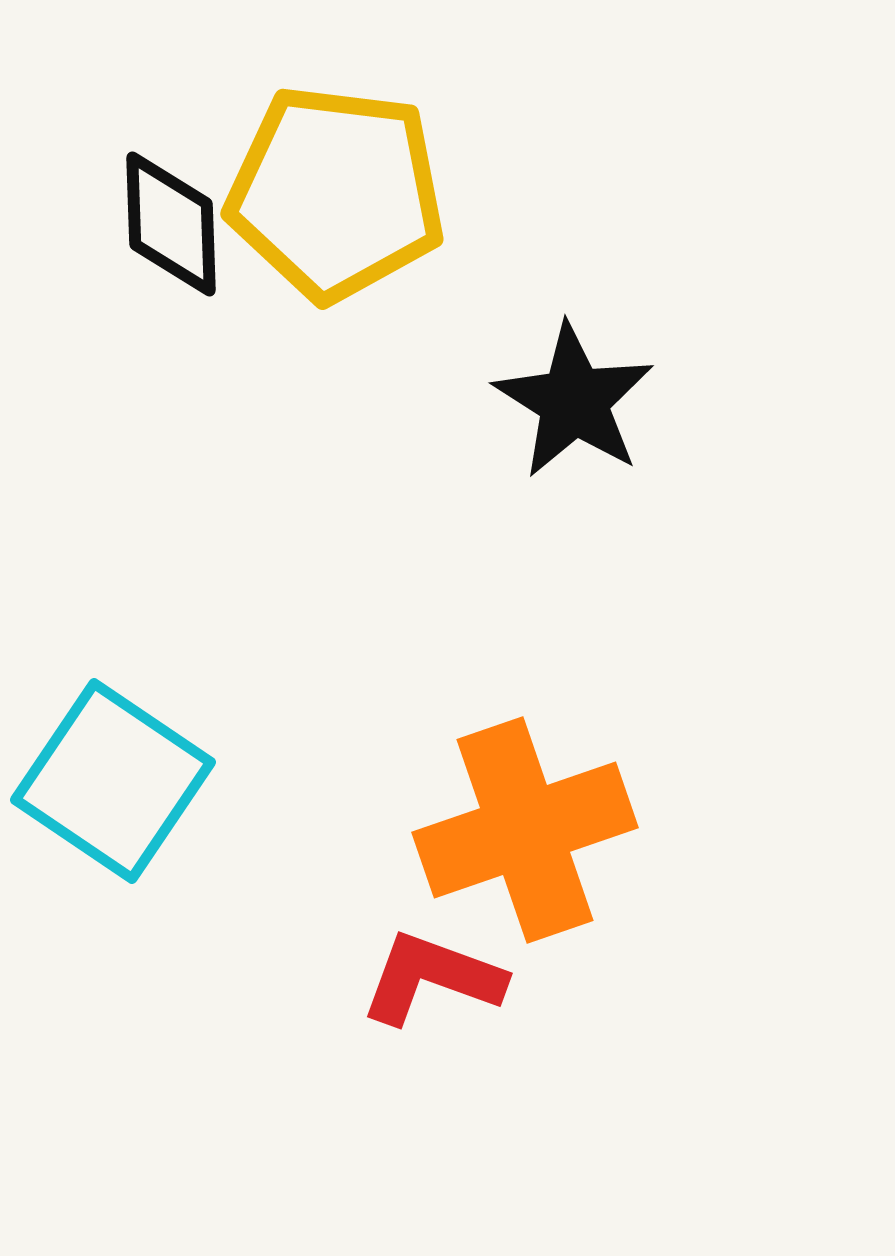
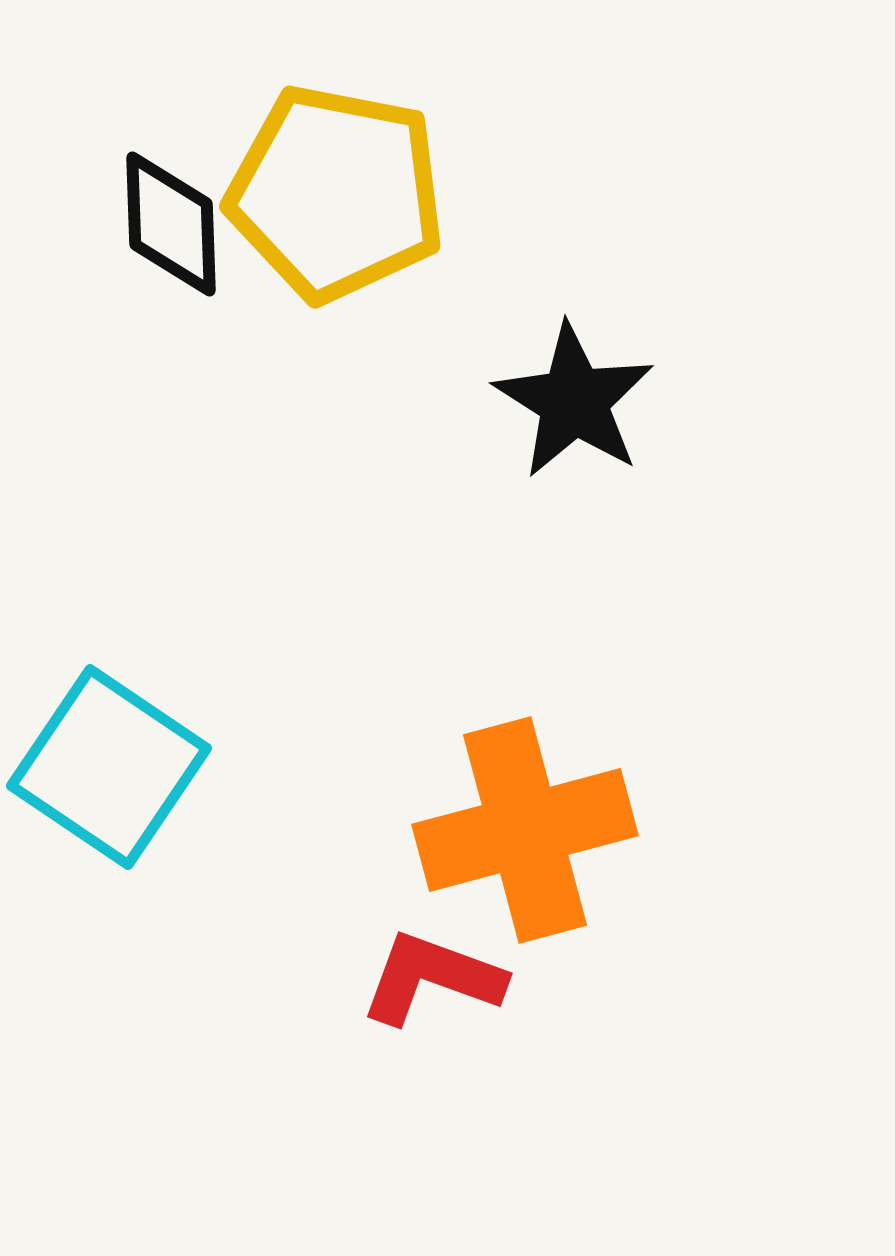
yellow pentagon: rotated 4 degrees clockwise
cyan square: moved 4 px left, 14 px up
orange cross: rotated 4 degrees clockwise
